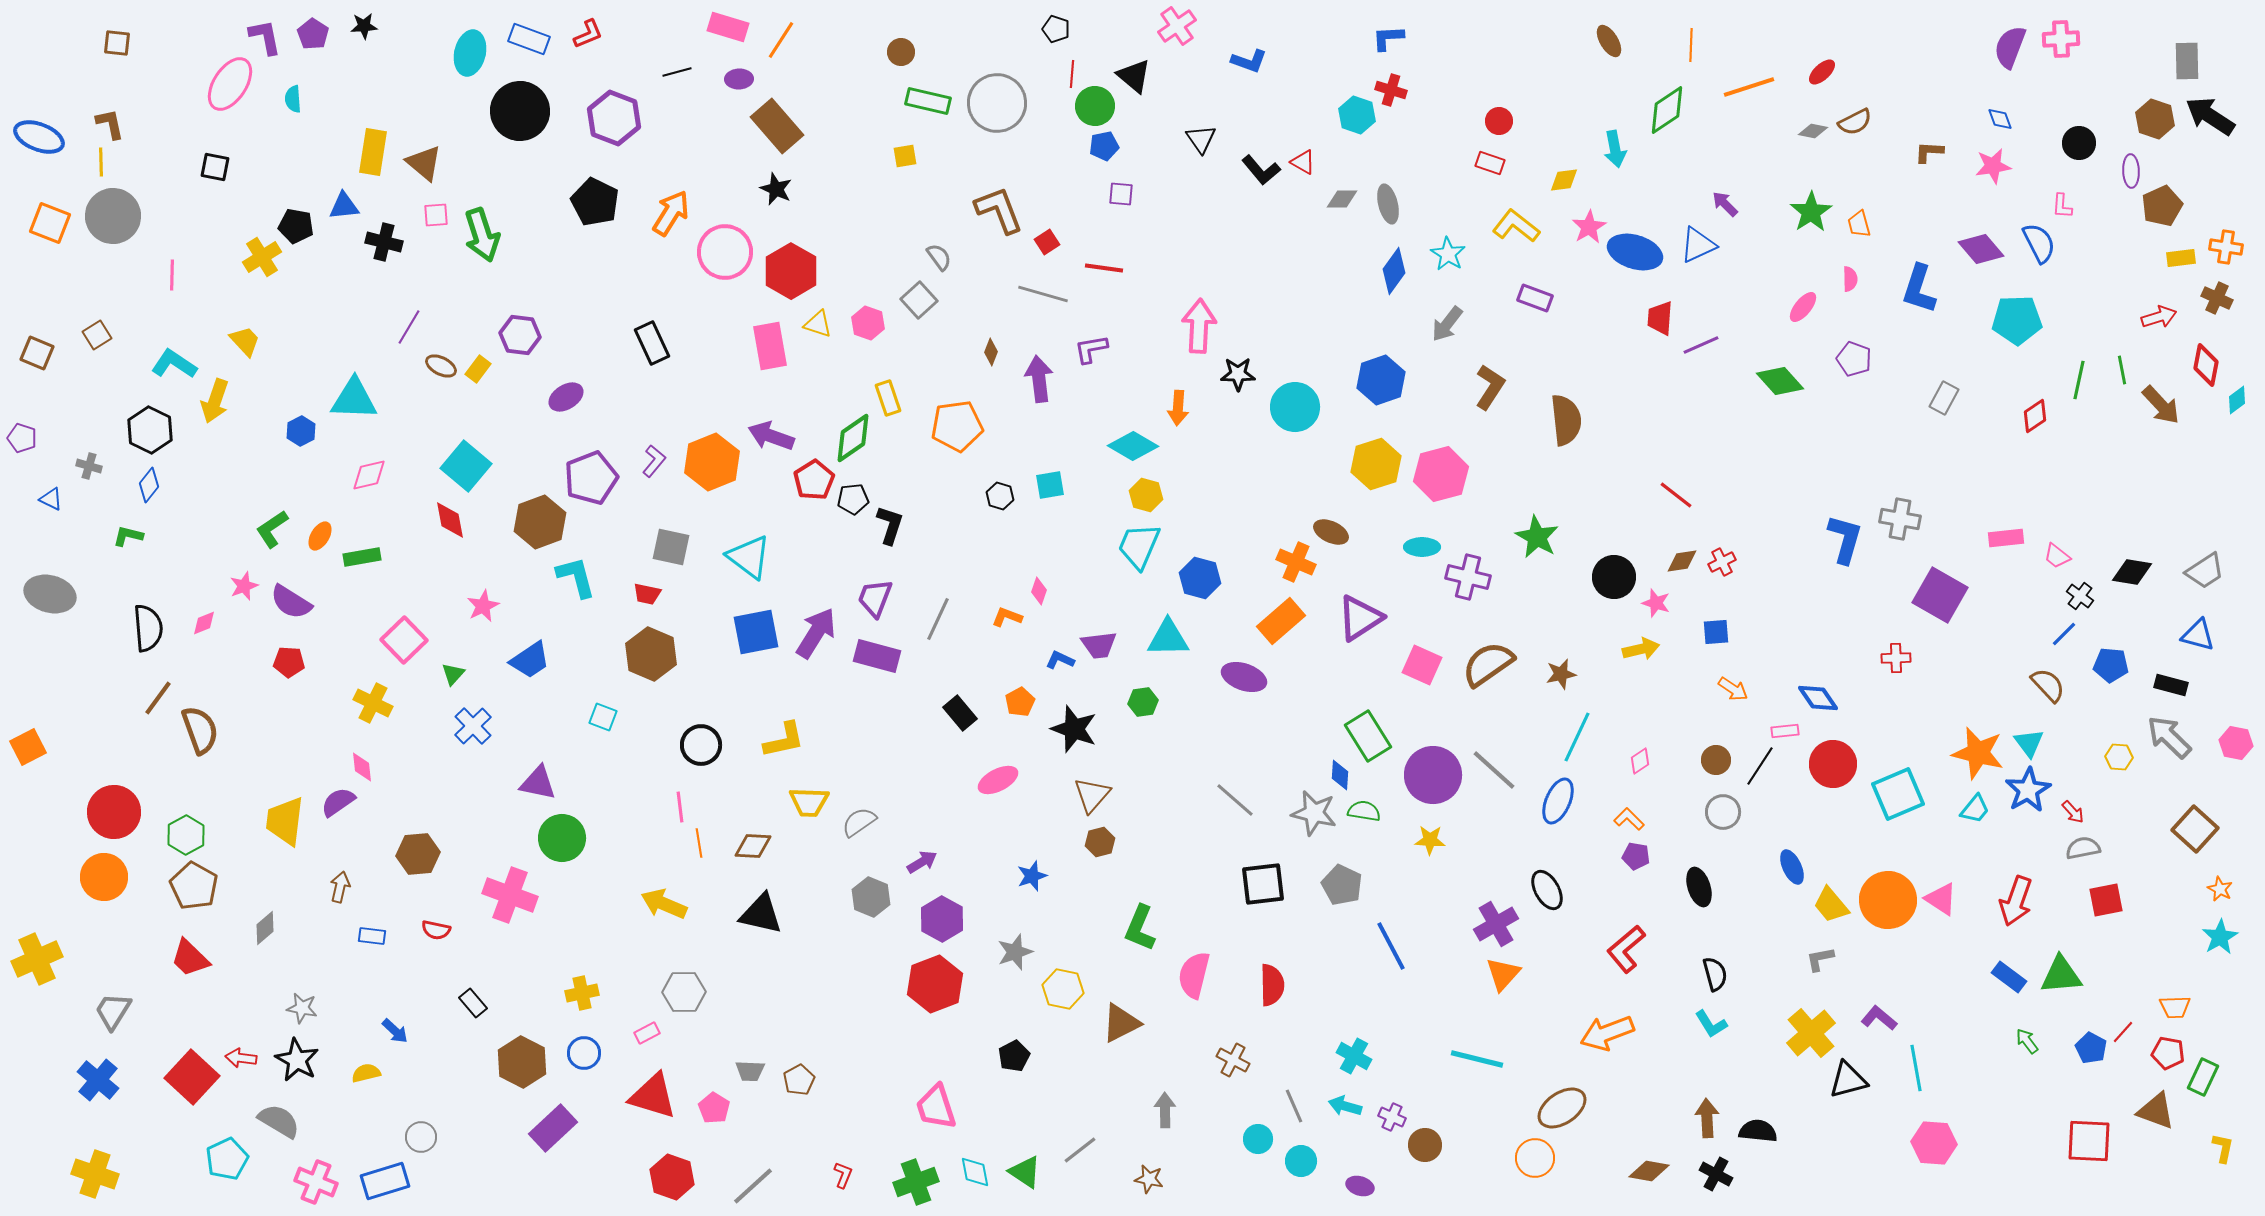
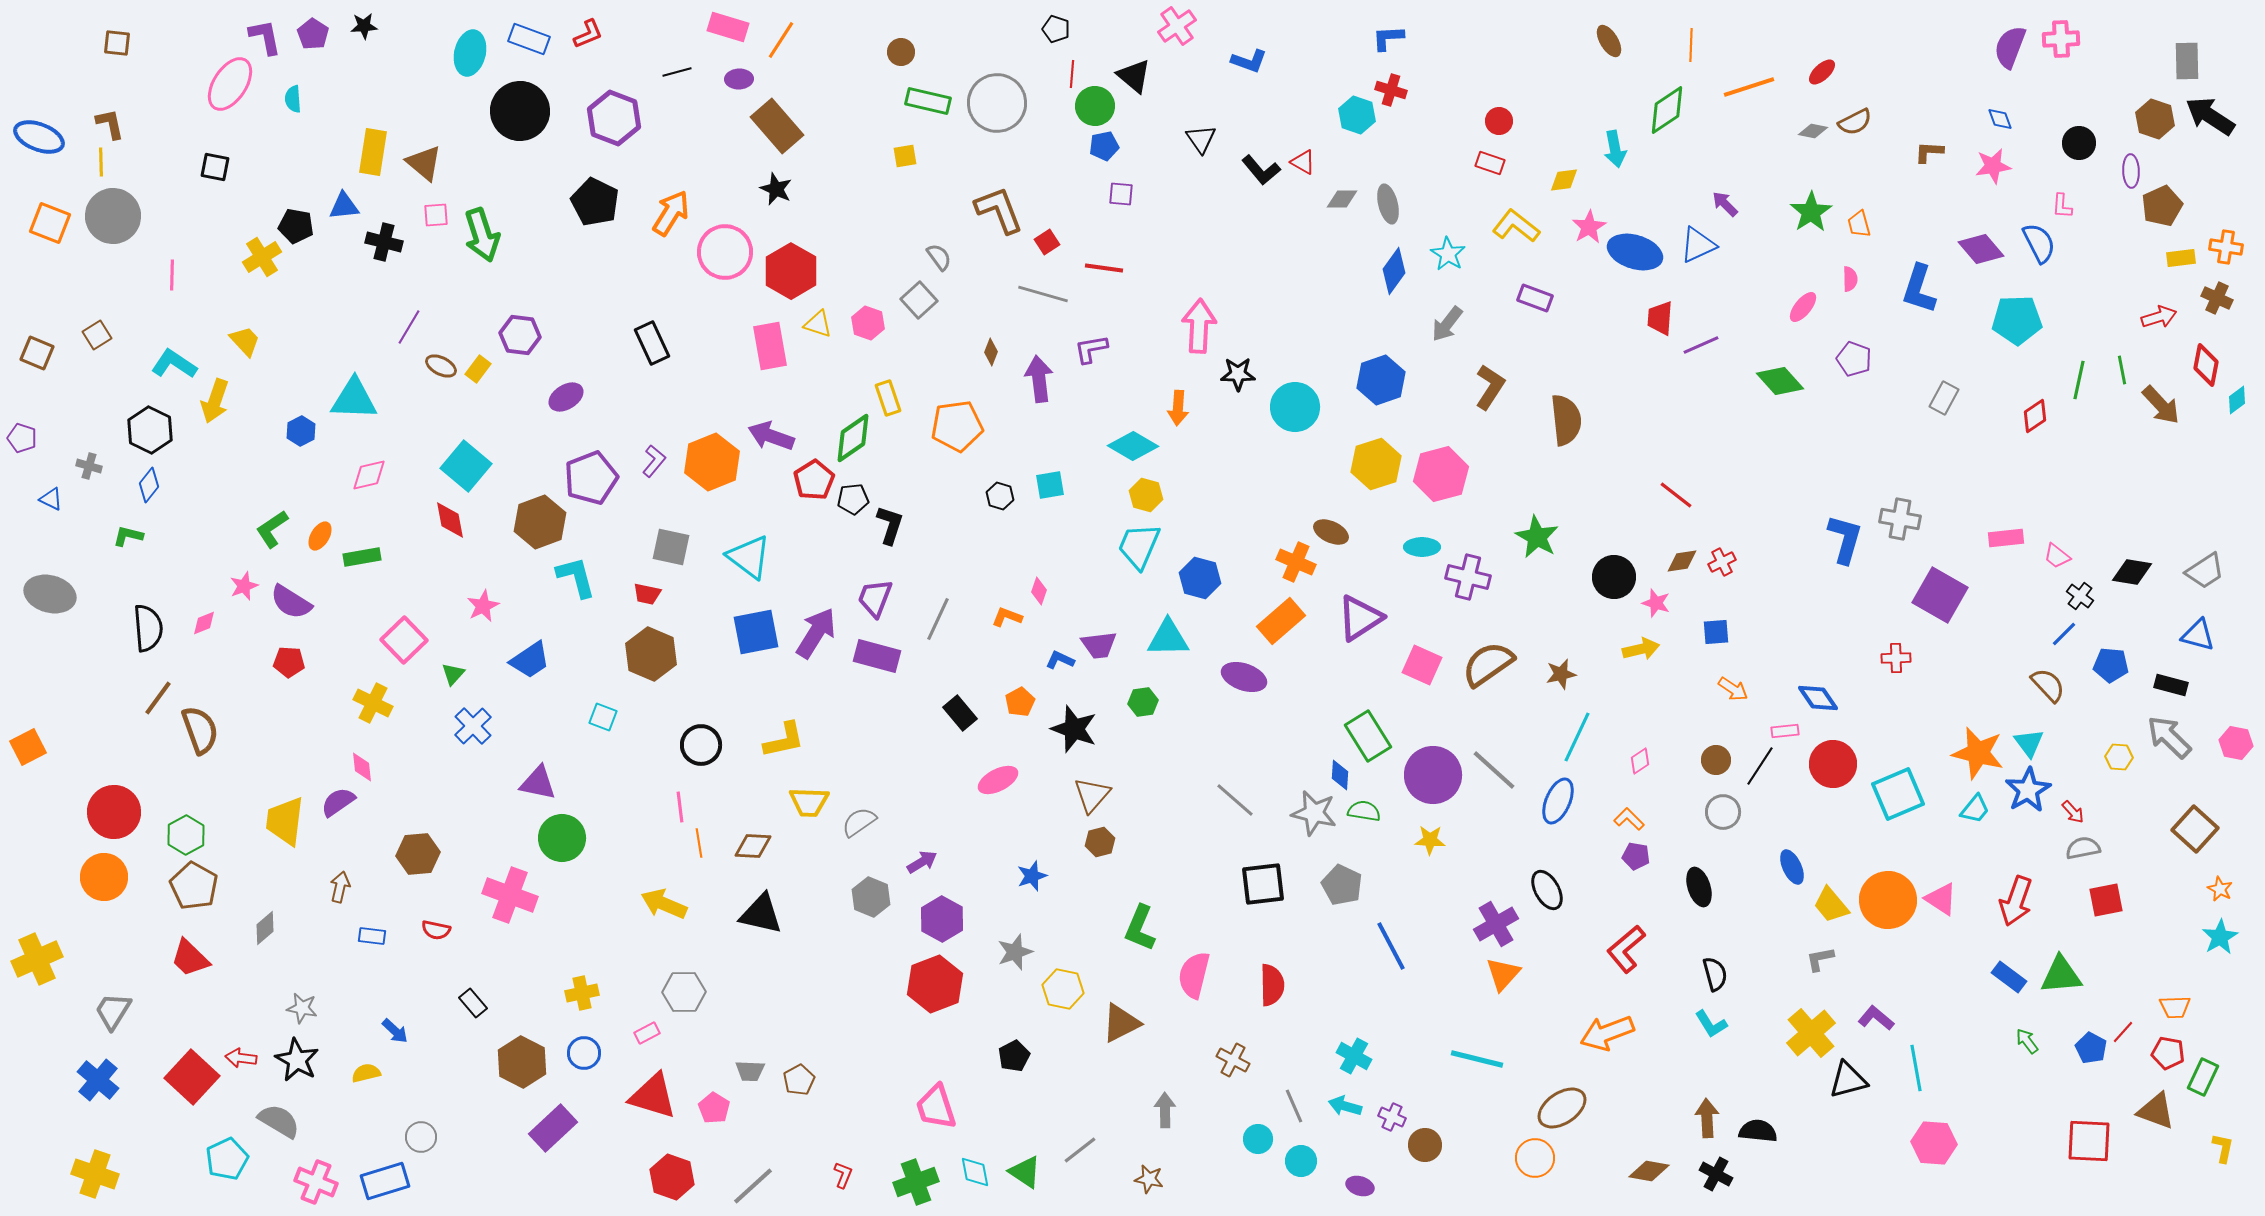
purple L-shape at (1879, 1018): moved 3 px left
